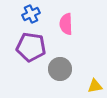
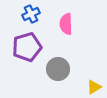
purple pentagon: moved 4 px left; rotated 24 degrees counterclockwise
gray circle: moved 2 px left
yellow triangle: moved 1 px left, 1 px down; rotated 21 degrees counterclockwise
